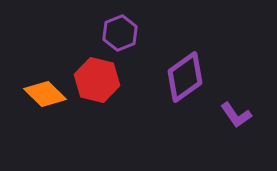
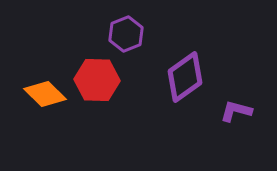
purple hexagon: moved 6 px right, 1 px down
red hexagon: rotated 12 degrees counterclockwise
purple L-shape: moved 4 px up; rotated 140 degrees clockwise
